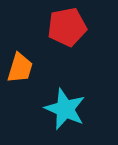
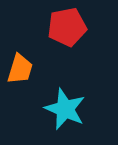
orange trapezoid: moved 1 px down
